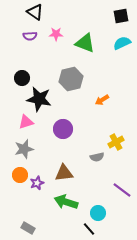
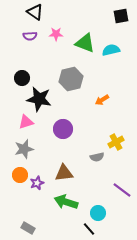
cyan semicircle: moved 11 px left, 7 px down; rotated 12 degrees clockwise
